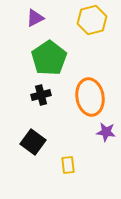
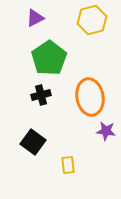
purple star: moved 1 px up
